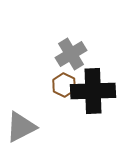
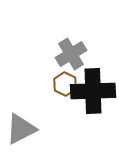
brown hexagon: moved 1 px right, 1 px up
gray triangle: moved 2 px down
